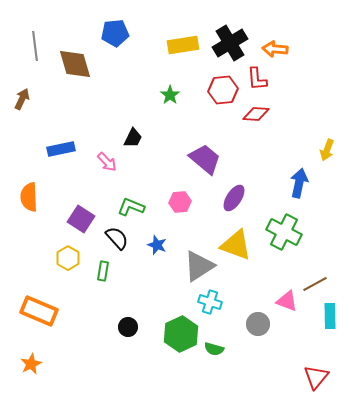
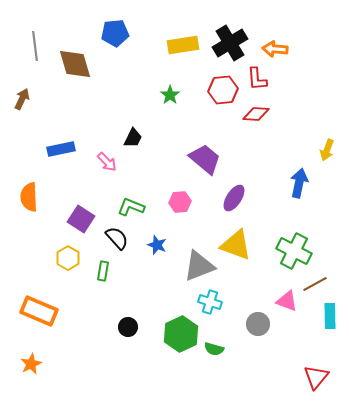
green cross: moved 10 px right, 19 px down
gray triangle: rotated 12 degrees clockwise
